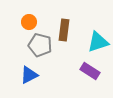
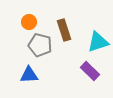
brown rectangle: rotated 25 degrees counterclockwise
purple rectangle: rotated 12 degrees clockwise
blue triangle: rotated 24 degrees clockwise
